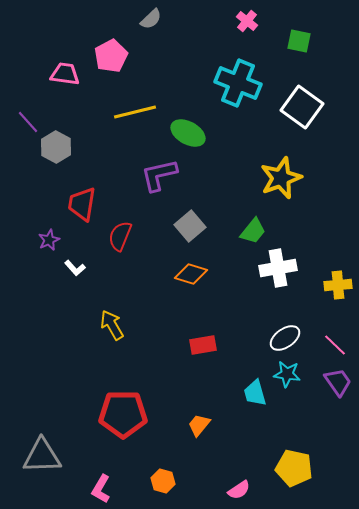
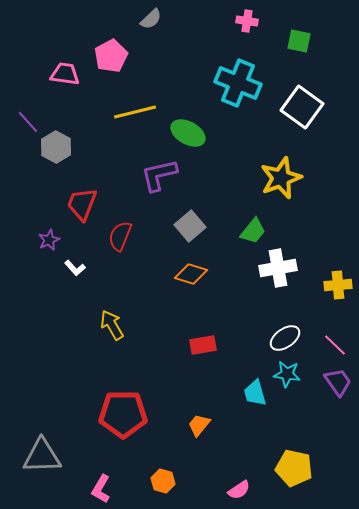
pink cross: rotated 30 degrees counterclockwise
red trapezoid: rotated 12 degrees clockwise
